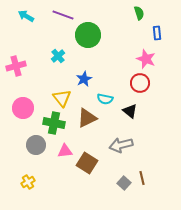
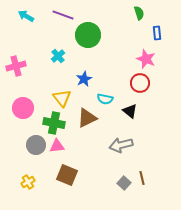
pink triangle: moved 8 px left, 5 px up
brown square: moved 20 px left, 12 px down; rotated 10 degrees counterclockwise
